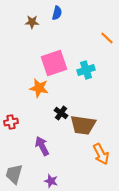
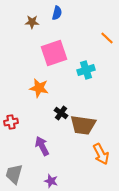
pink square: moved 10 px up
